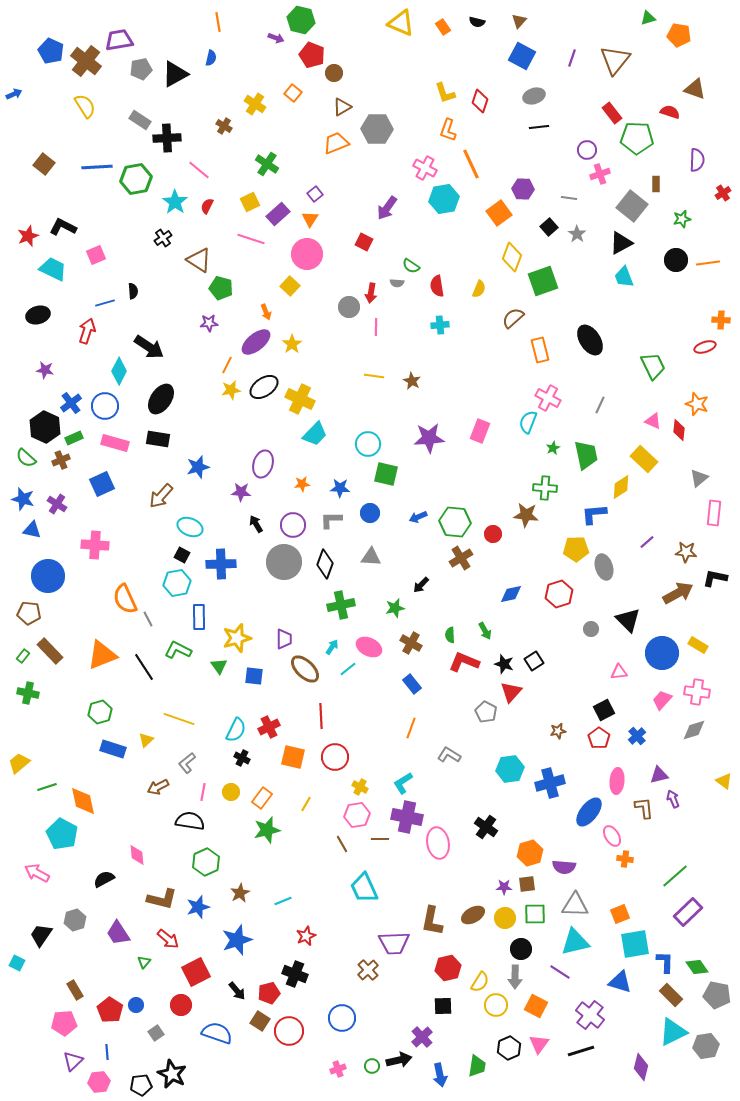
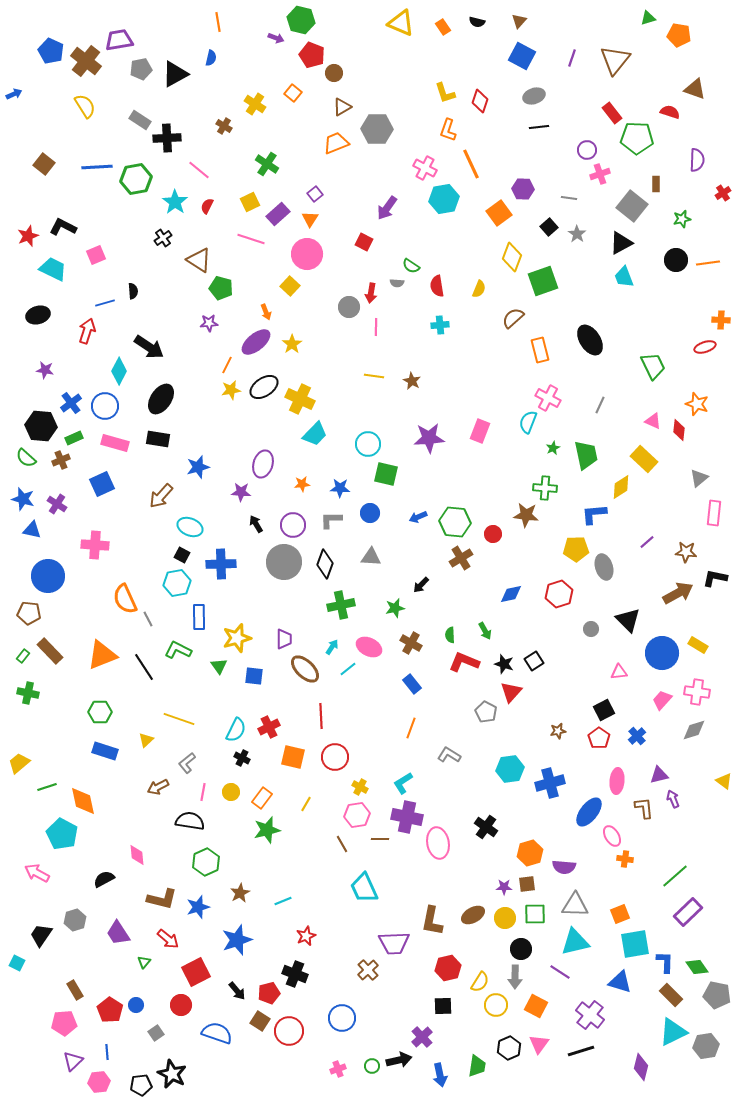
black hexagon at (45, 427): moved 4 px left, 1 px up; rotated 20 degrees counterclockwise
green hexagon at (100, 712): rotated 15 degrees clockwise
blue rectangle at (113, 749): moved 8 px left, 2 px down
